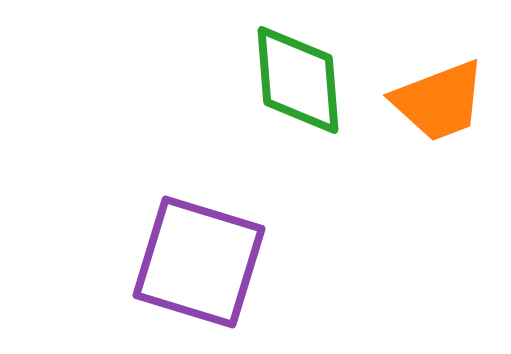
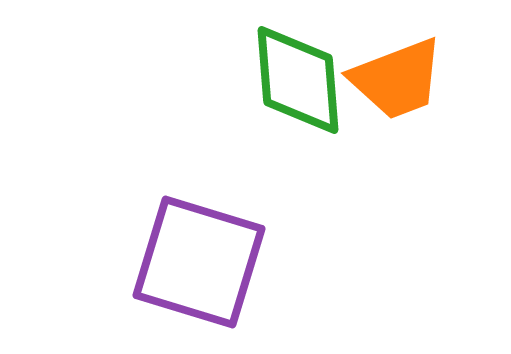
orange trapezoid: moved 42 px left, 22 px up
